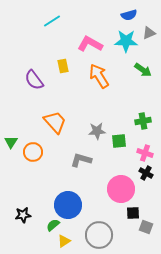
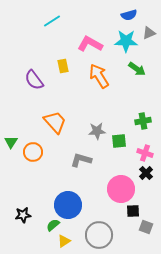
green arrow: moved 6 px left, 1 px up
black cross: rotated 16 degrees clockwise
black square: moved 2 px up
